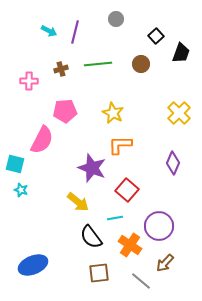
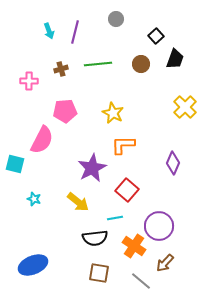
cyan arrow: rotated 42 degrees clockwise
black trapezoid: moved 6 px left, 6 px down
yellow cross: moved 6 px right, 6 px up
orange L-shape: moved 3 px right
purple star: rotated 24 degrees clockwise
cyan star: moved 13 px right, 9 px down
black semicircle: moved 4 px right, 1 px down; rotated 60 degrees counterclockwise
orange cross: moved 4 px right, 1 px down
brown square: rotated 15 degrees clockwise
